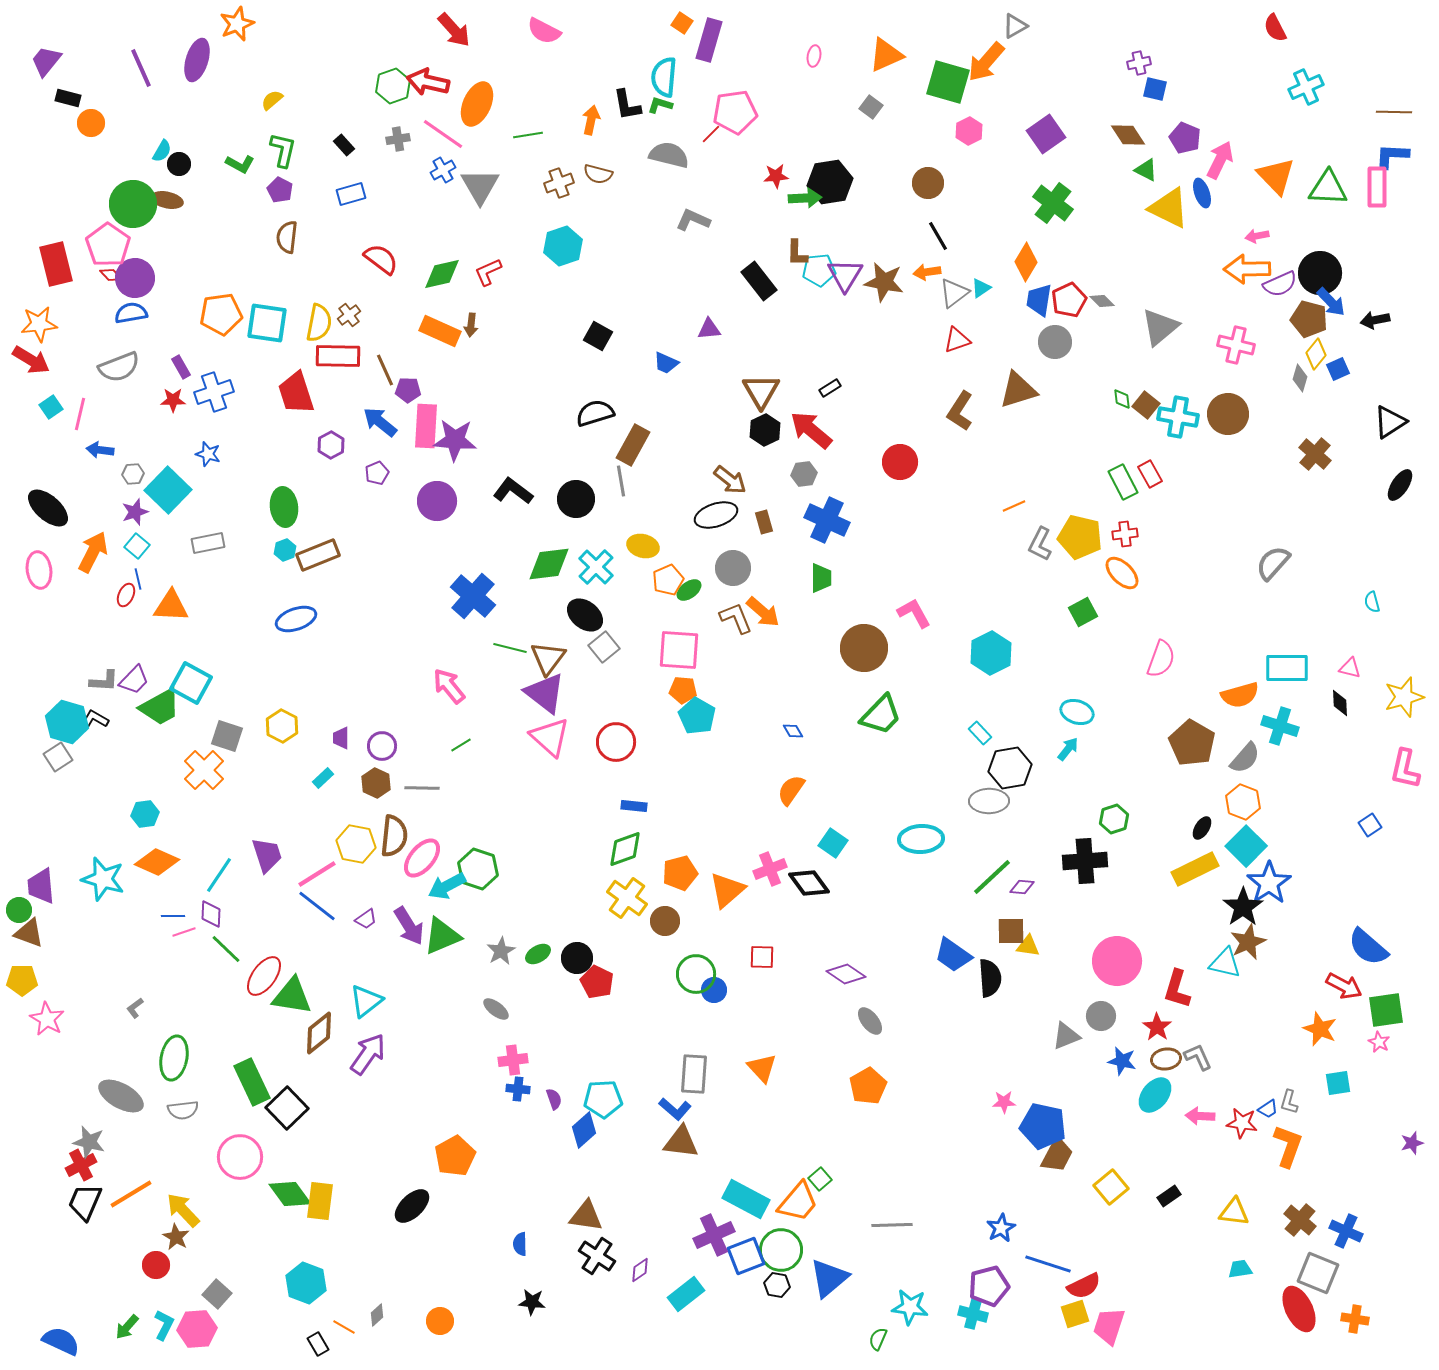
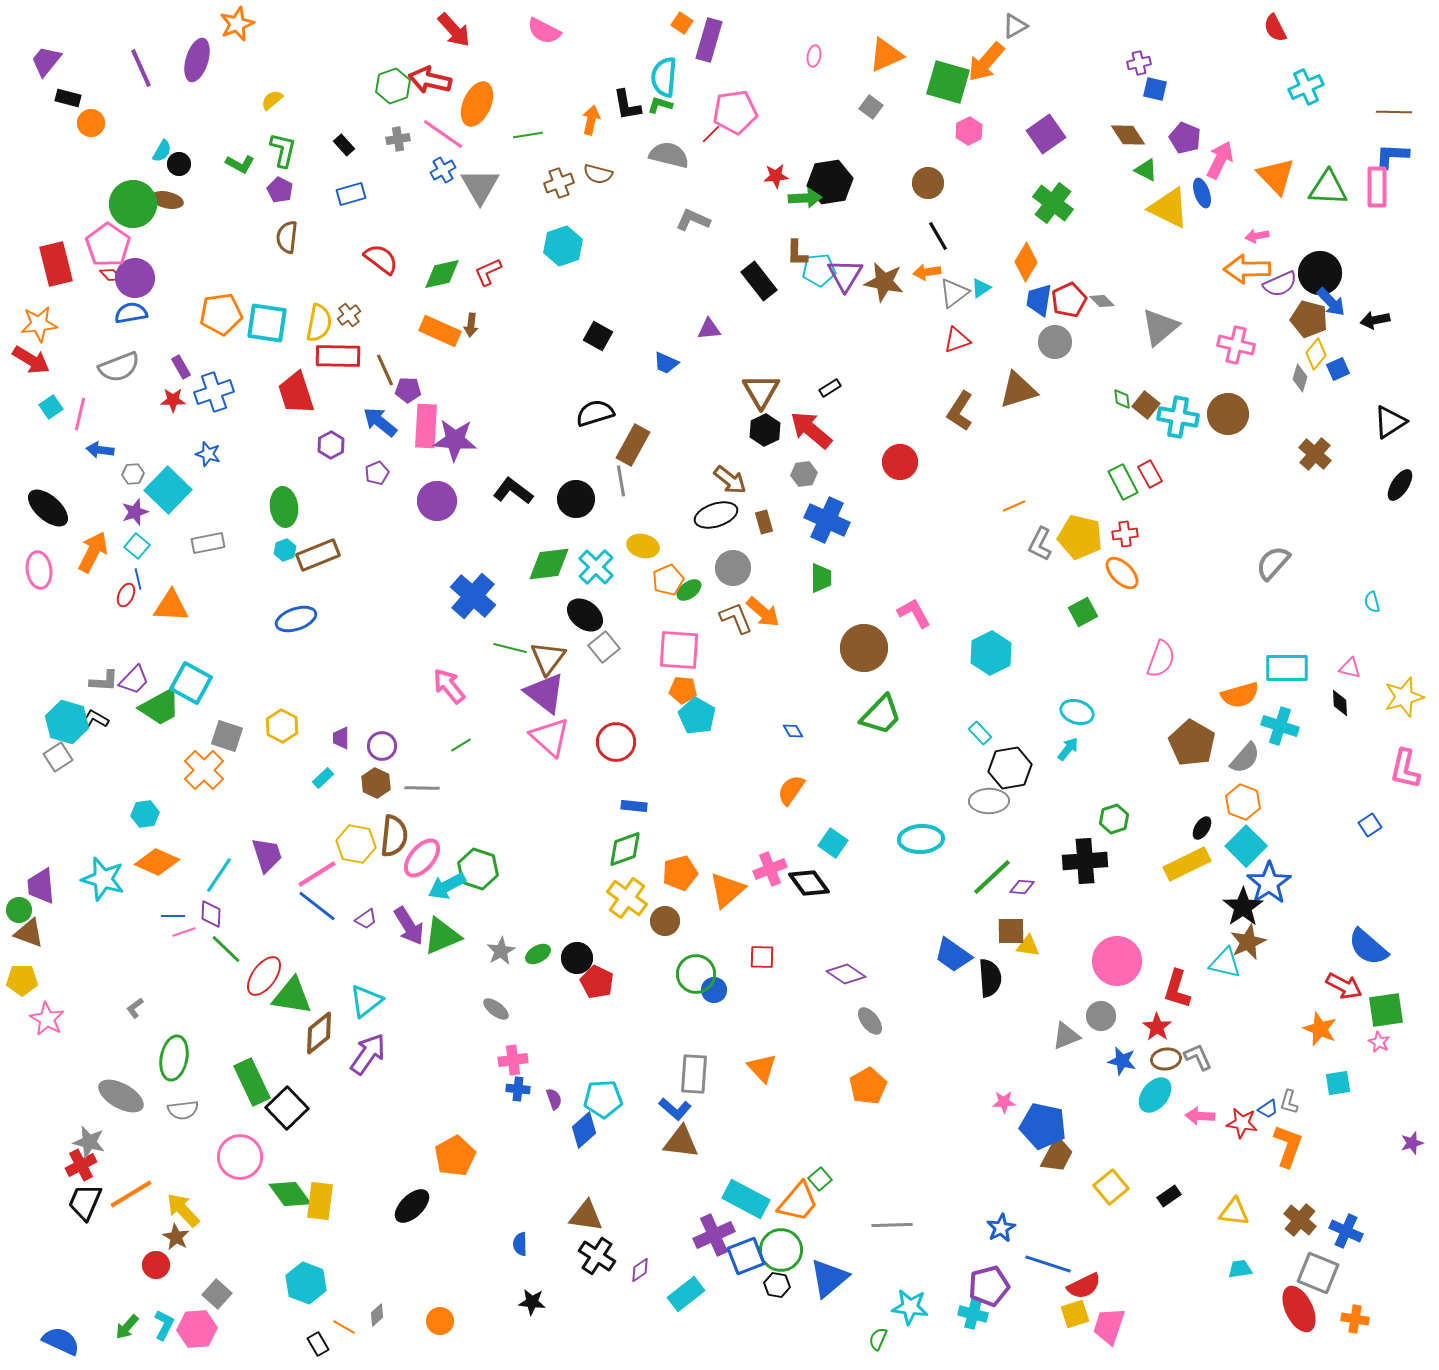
red arrow at (428, 82): moved 2 px right, 2 px up
yellow rectangle at (1195, 869): moved 8 px left, 5 px up
